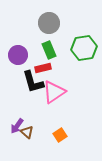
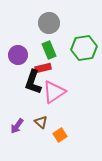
black L-shape: rotated 35 degrees clockwise
brown triangle: moved 14 px right, 10 px up
